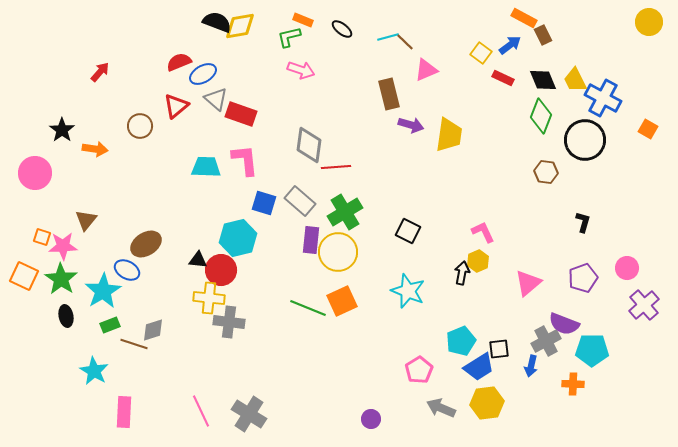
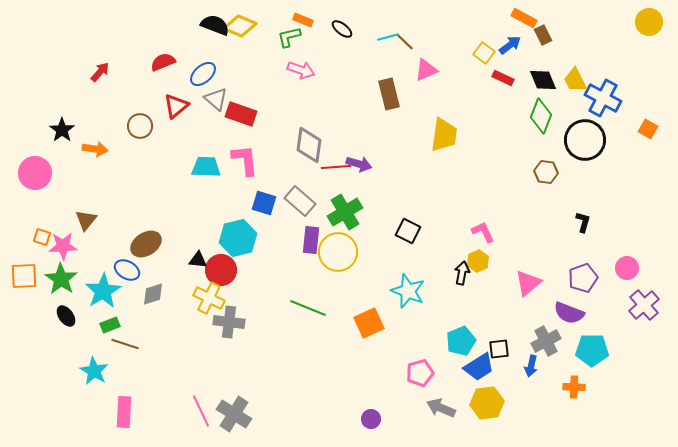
black semicircle at (217, 22): moved 2 px left, 3 px down
yellow diamond at (240, 26): rotated 32 degrees clockwise
yellow square at (481, 53): moved 3 px right
red semicircle at (179, 62): moved 16 px left
blue ellipse at (203, 74): rotated 12 degrees counterclockwise
purple arrow at (411, 125): moved 52 px left, 39 px down
yellow trapezoid at (449, 135): moved 5 px left
orange square at (24, 276): rotated 28 degrees counterclockwise
yellow cross at (209, 298): rotated 20 degrees clockwise
orange square at (342, 301): moved 27 px right, 22 px down
black ellipse at (66, 316): rotated 25 degrees counterclockwise
purple semicircle at (564, 324): moved 5 px right, 11 px up
gray diamond at (153, 330): moved 36 px up
brown line at (134, 344): moved 9 px left
pink pentagon at (419, 370): moved 1 px right, 3 px down; rotated 16 degrees clockwise
orange cross at (573, 384): moved 1 px right, 3 px down
gray cross at (249, 414): moved 15 px left
